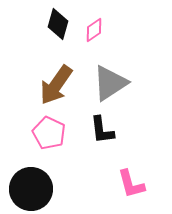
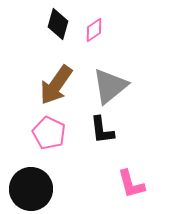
gray triangle: moved 3 px down; rotated 6 degrees counterclockwise
